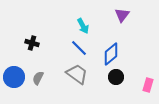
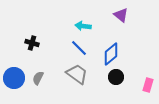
purple triangle: moved 1 px left; rotated 28 degrees counterclockwise
cyan arrow: rotated 126 degrees clockwise
blue circle: moved 1 px down
